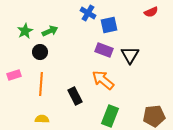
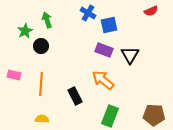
red semicircle: moved 1 px up
green arrow: moved 3 px left, 11 px up; rotated 84 degrees counterclockwise
black circle: moved 1 px right, 6 px up
pink rectangle: rotated 32 degrees clockwise
brown pentagon: moved 1 px up; rotated 10 degrees clockwise
